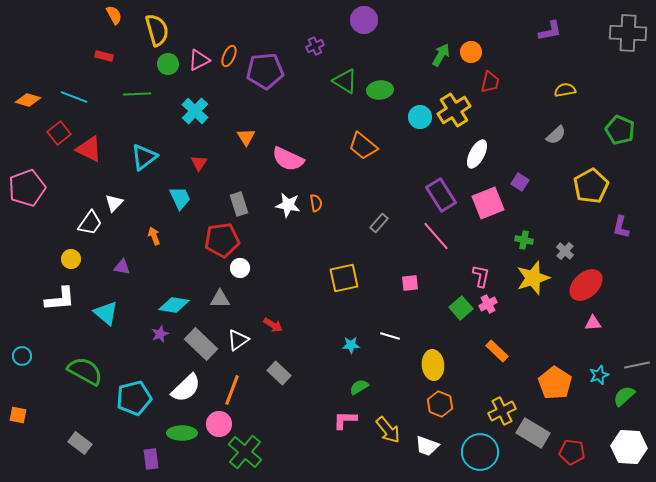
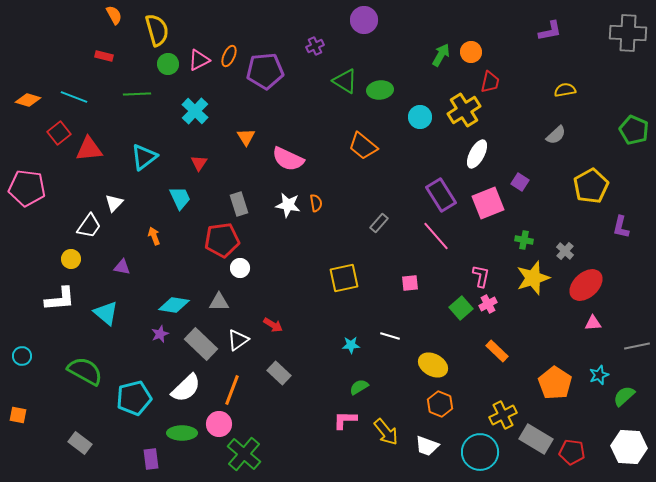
yellow cross at (454, 110): moved 10 px right
green pentagon at (620, 130): moved 14 px right
red triangle at (89, 149): rotated 32 degrees counterclockwise
pink pentagon at (27, 188): rotated 27 degrees clockwise
white trapezoid at (90, 223): moved 1 px left, 3 px down
gray triangle at (220, 299): moved 1 px left, 3 px down
yellow ellipse at (433, 365): rotated 56 degrees counterclockwise
gray line at (637, 365): moved 19 px up
yellow cross at (502, 411): moved 1 px right, 4 px down
yellow arrow at (388, 430): moved 2 px left, 2 px down
gray rectangle at (533, 433): moved 3 px right, 6 px down
green cross at (245, 452): moved 1 px left, 2 px down
